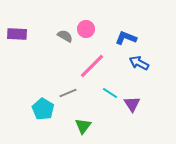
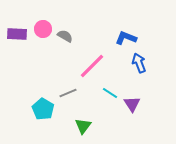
pink circle: moved 43 px left
blue arrow: rotated 42 degrees clockwise
